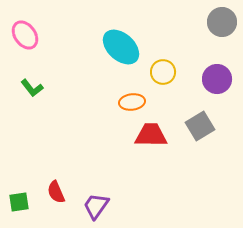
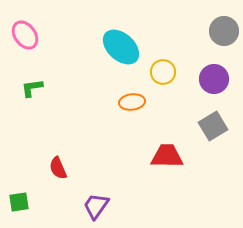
gray circle: moved 2 px right, 9 px down
purple circle: moved 3 px left
green L-shape: rotated 120 degrees clockwise
gray square: moved 13 px right
red trapezoid: moved 16 px right, 21 px down
red semicircle: moved 2 px right, 24 px up
